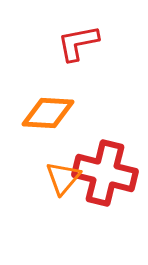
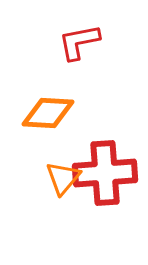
red L-shape: moved 1 px right, 1 px up
red cross: rotated 18 degrees counterclockwise
